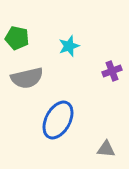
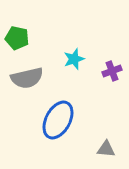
cyan star: moved 5 px right, 13 px down
